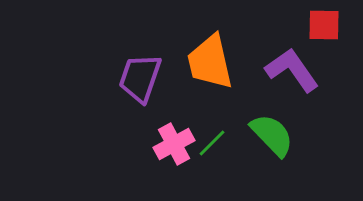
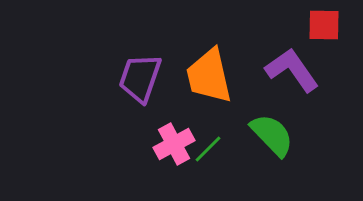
orange trapezoid: moved 1 px left, 14 px down
green line: moved 4 px left, 6 px down
